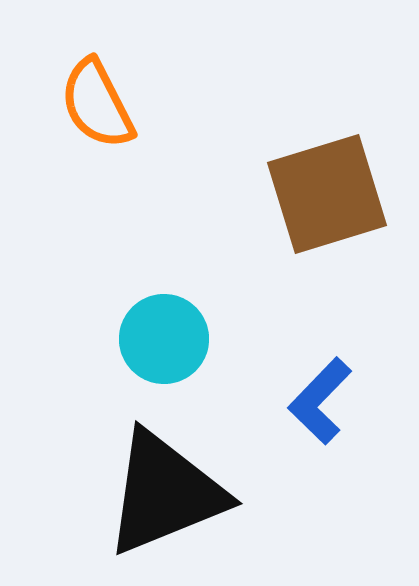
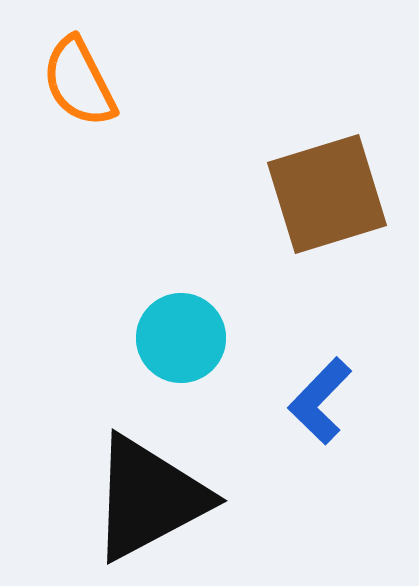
orange semicircle: moved 18 px left, 22 px up
cyan circle: moved 17 px right, 1 px up
black triangle: moved 16 px left, 5 px down; rotated 6 degrees counterclockwise
